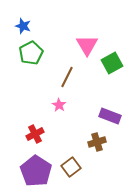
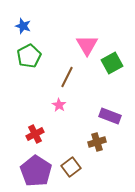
green pentagon: moved 2 px left, 3 px down
